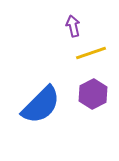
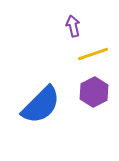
yellow line: moved 2 px right, 1 px down
purple hexagon: moved 1 px right, 2 px up
